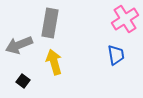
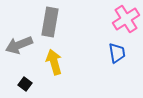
pink cross: moved 1 px right
gray rectangle: moved 1 px up
blue trapezoid: moved 1 px right, 2 px up
black square: moved 2 px right, 3 px down
